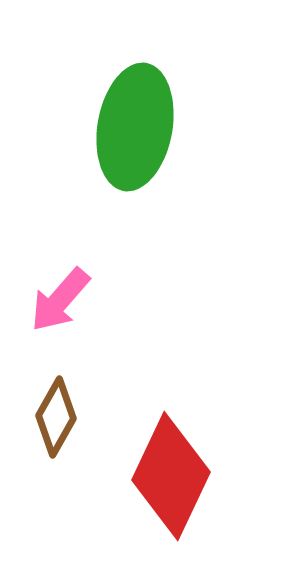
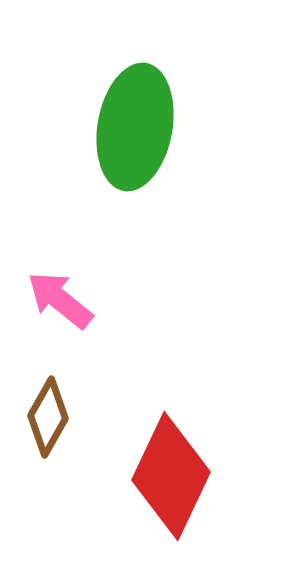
pink arrow: rotated 88 degrees clockwise
brown diamond: moved 8 px left
